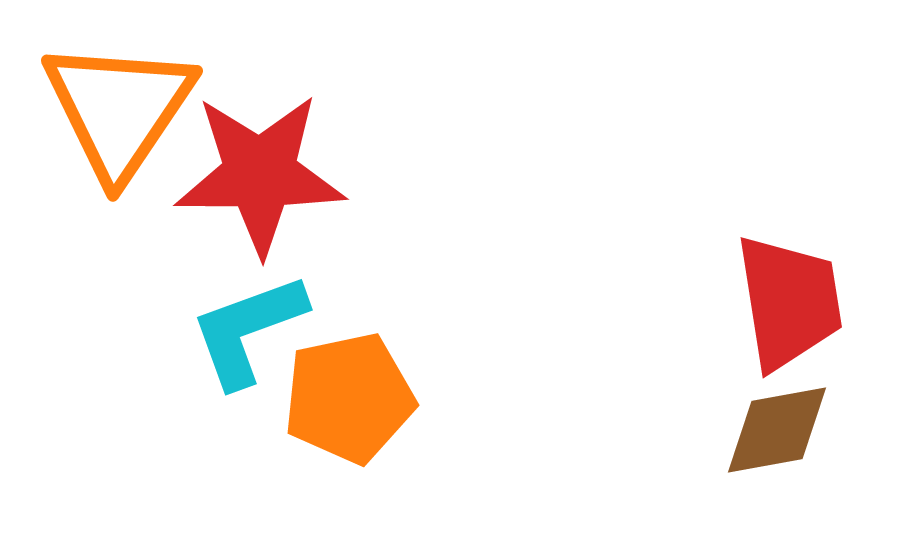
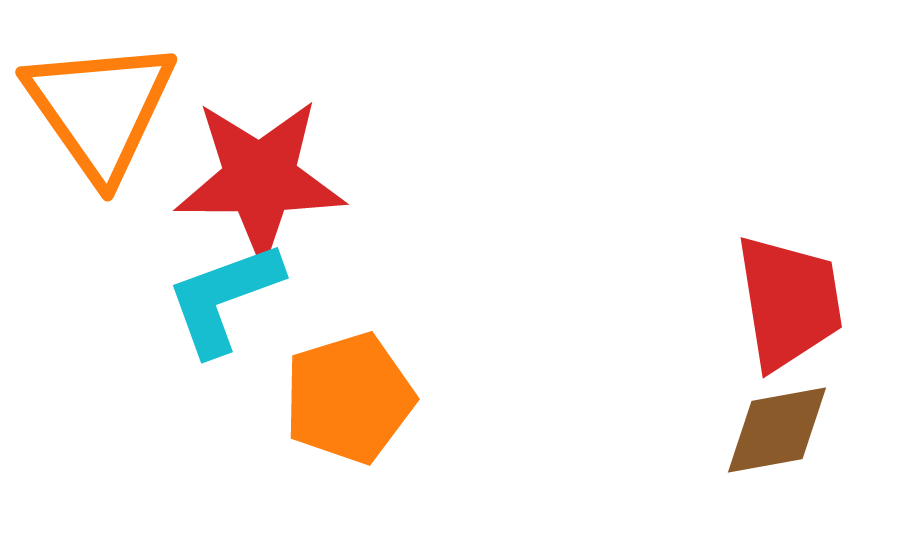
orange triangle: moved 19 px left; rotated 9 degrees counterclockwise
red star: moved 5 px down
cyan L-shape: moved 24 px left, 32 px up
orange pentagon: rotated 5 degrees counterclockwise
